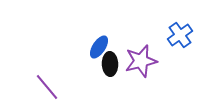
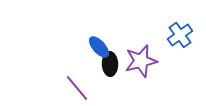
blue ellipse: rotated 75 degrees counterclockwise
purple line: moved 30 px right, 1 px down
